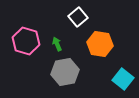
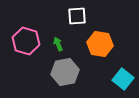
white square: moved 1 px left, 1 px up; rotated 36 degrees clockwise
green arrow: moved 1 px right
